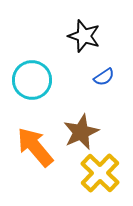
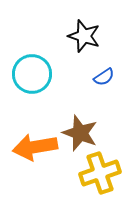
cyan circle: moved 6 px up
brown star: moved 1 px left, 1 px down; rotated 27 degrees counterclockwise
orange arrow: rotated 60 degrees counterclockwise
yellow cross: rotated 27 degrees clockwise
